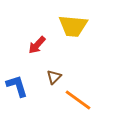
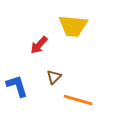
red arrow: moved 2 px right
orange line: rotated 20 degrees counterclockwise
